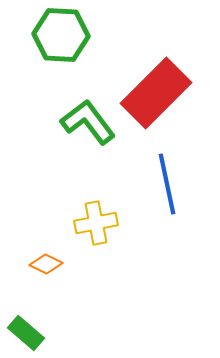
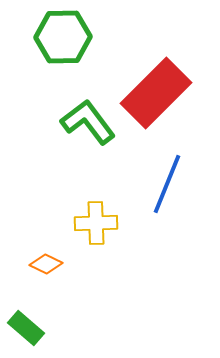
green hexagon: moved 2 px right, 2 px down; rotated 4 degrees counterclockwise
blue line: rotated 34 degrees clockwise
yellow cross: rotated 9 degrees clockwise
green rectangle: moved 5 px up
